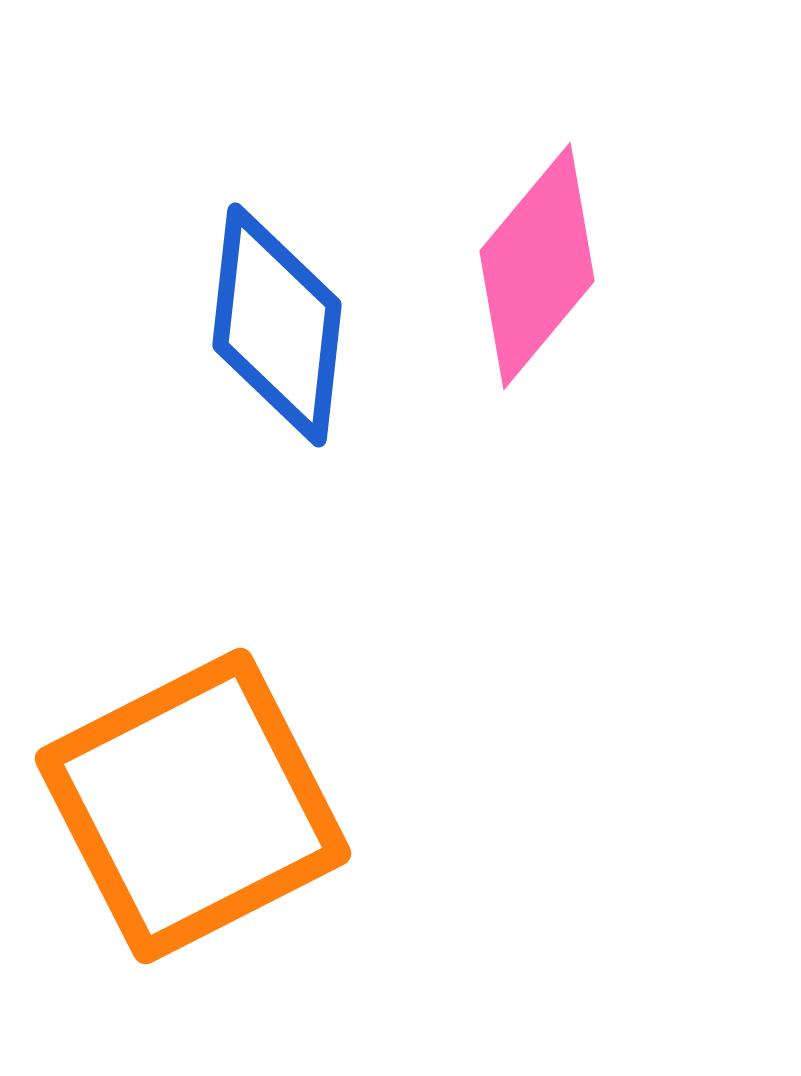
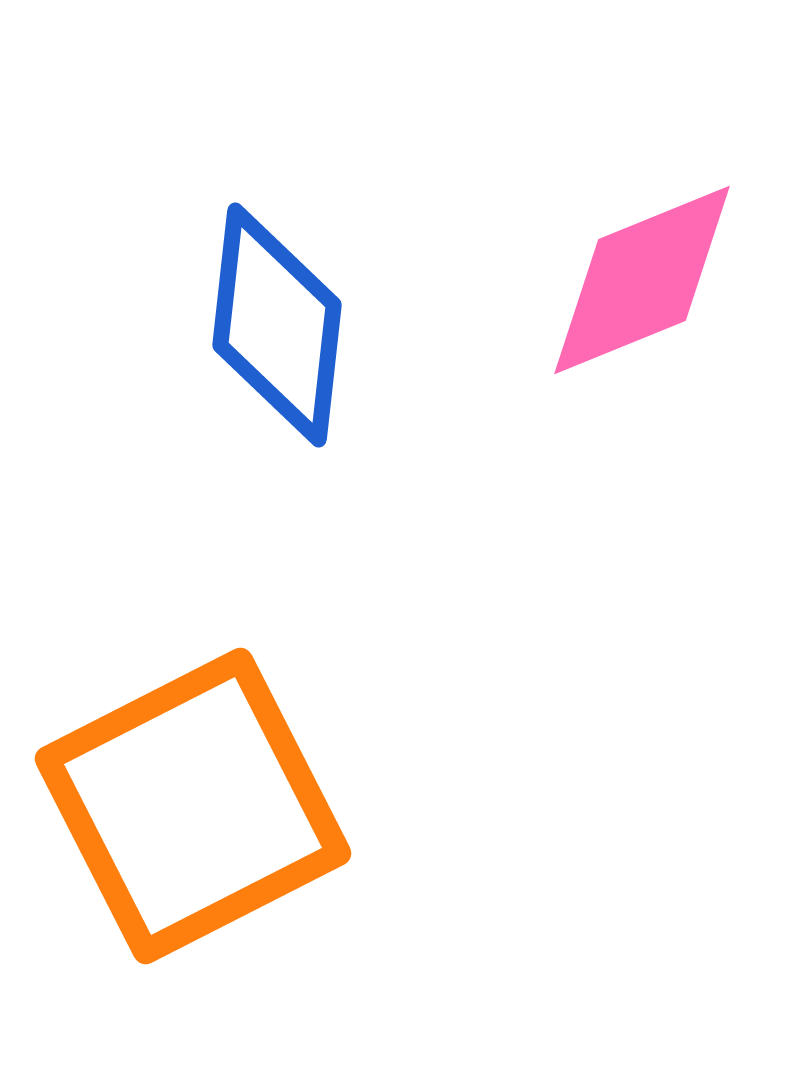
pink diamond: moved 105 px right, 14 px down; rotated 28 degrees clockwise
